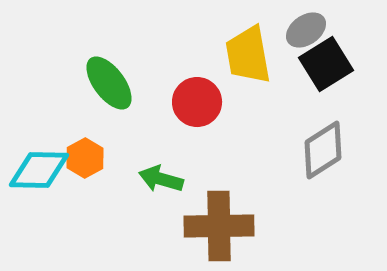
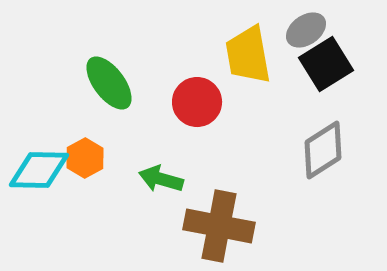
brown cross: rotated 12 degrees clockwise
